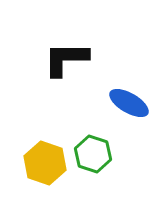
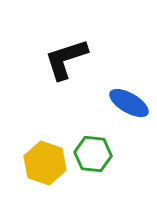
black L-shape: rotated 18 degrees counterclockwise
green hexagon: rotated 12 degrees counterclockwise
